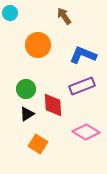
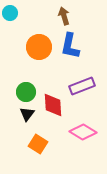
brown arrow: rotated 18 degrees clockwise
orange circle: moved 1 px right, 2 px down
blue L-shape: moved 13 px left, 9 px up; rotated 100 degrees counterclockwise
green circle: moved 3 px down
black triangle: rotated 21 degrees counterclockwise
pink diamond: moved 3 px left
